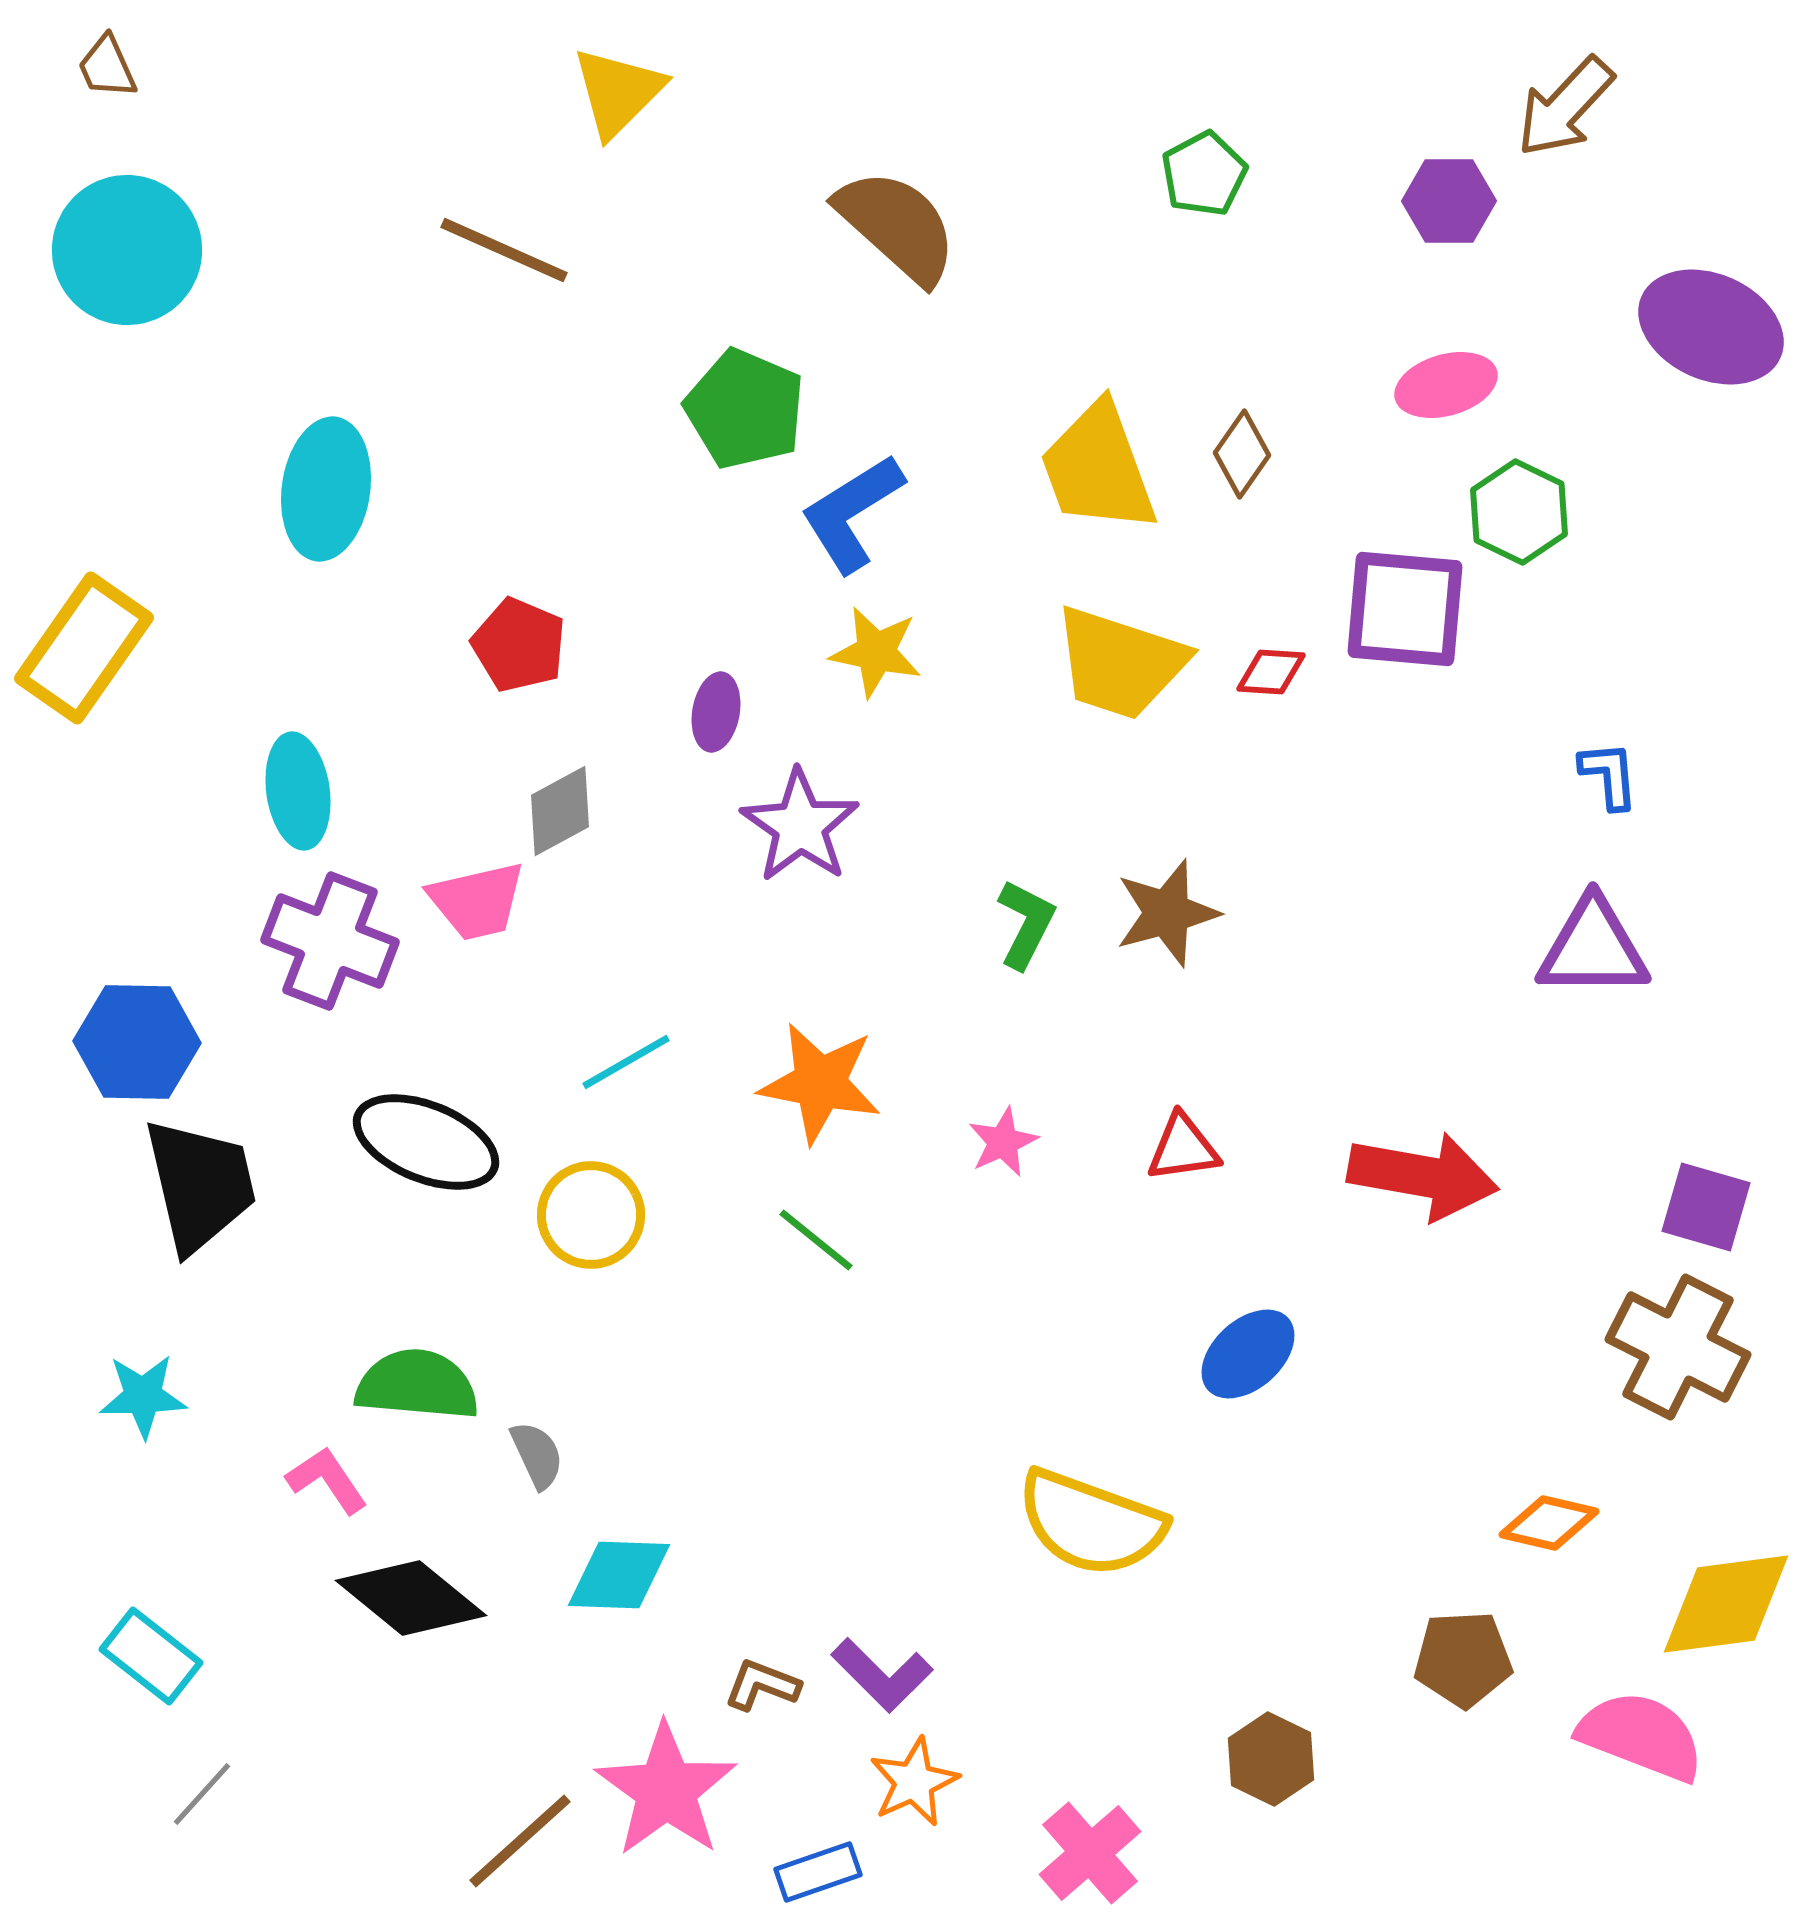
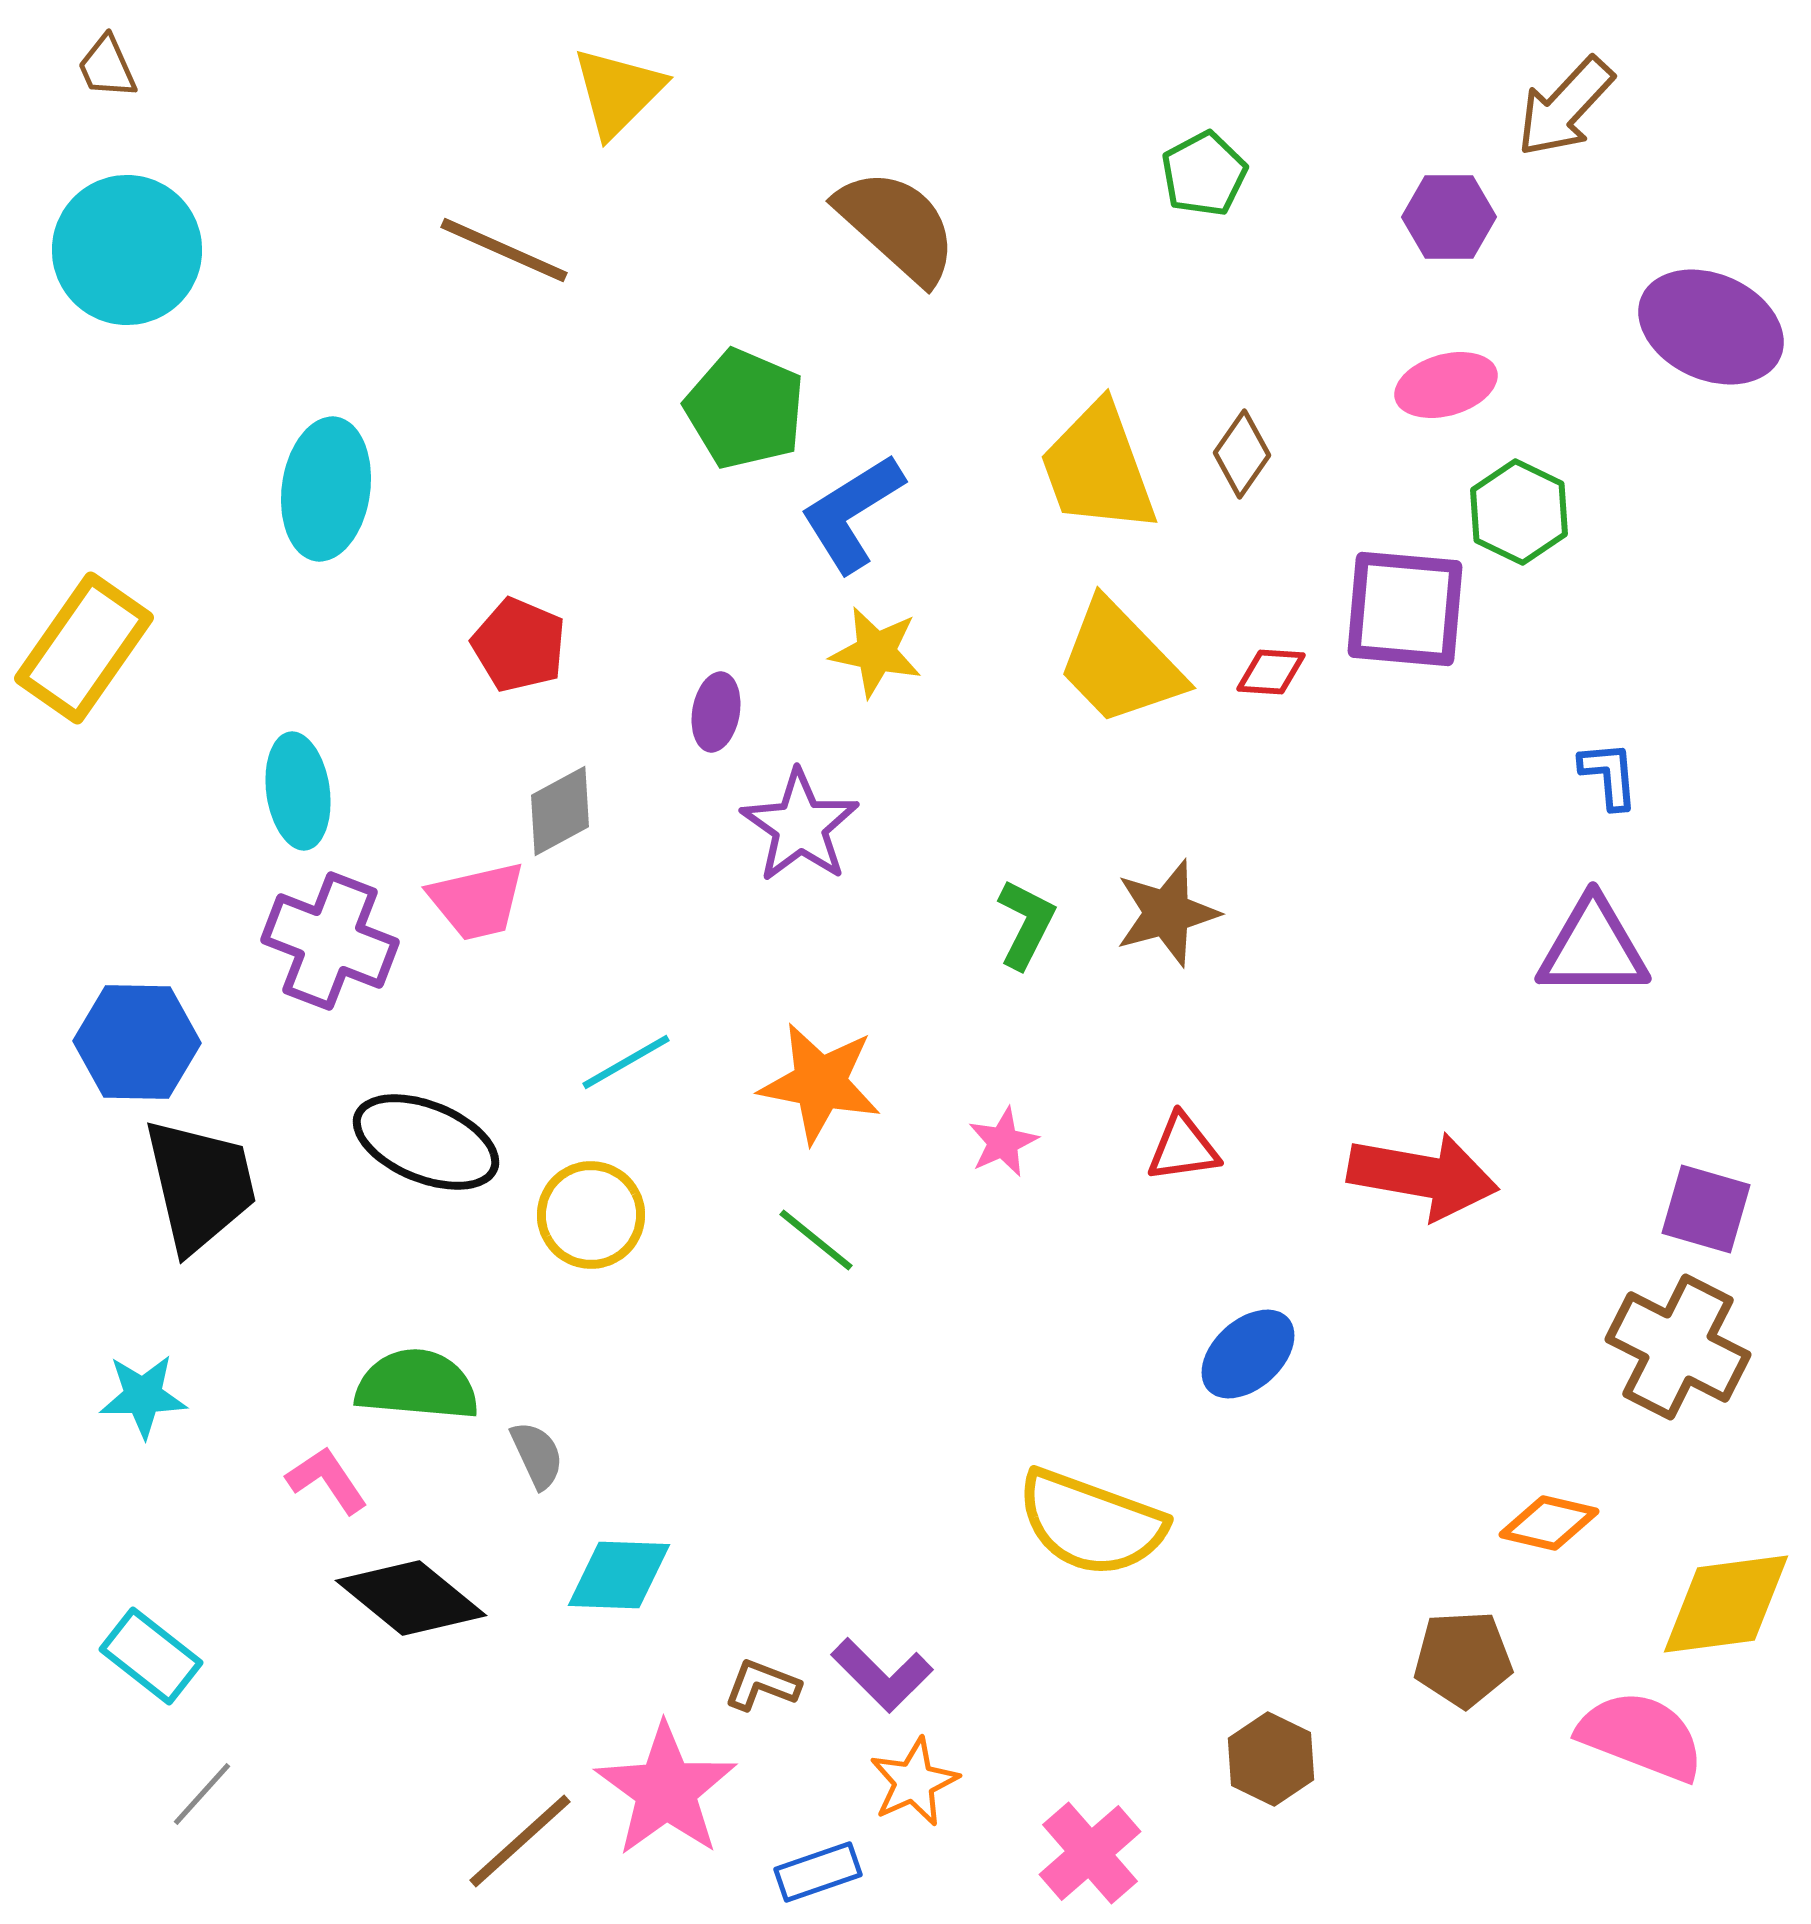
purple hexagon at (1449, 201): moved 16 px down
yellow trapezoid at (1120, 663): rotated 28 degrees clockwise
purple square at (1706, 1207): moved 2 px down
